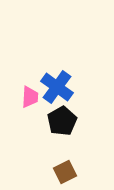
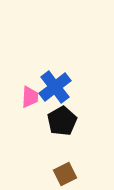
blue cross: moved 2 px left; rotated 16 degrees clockwise
brown square: moved 2 px down
